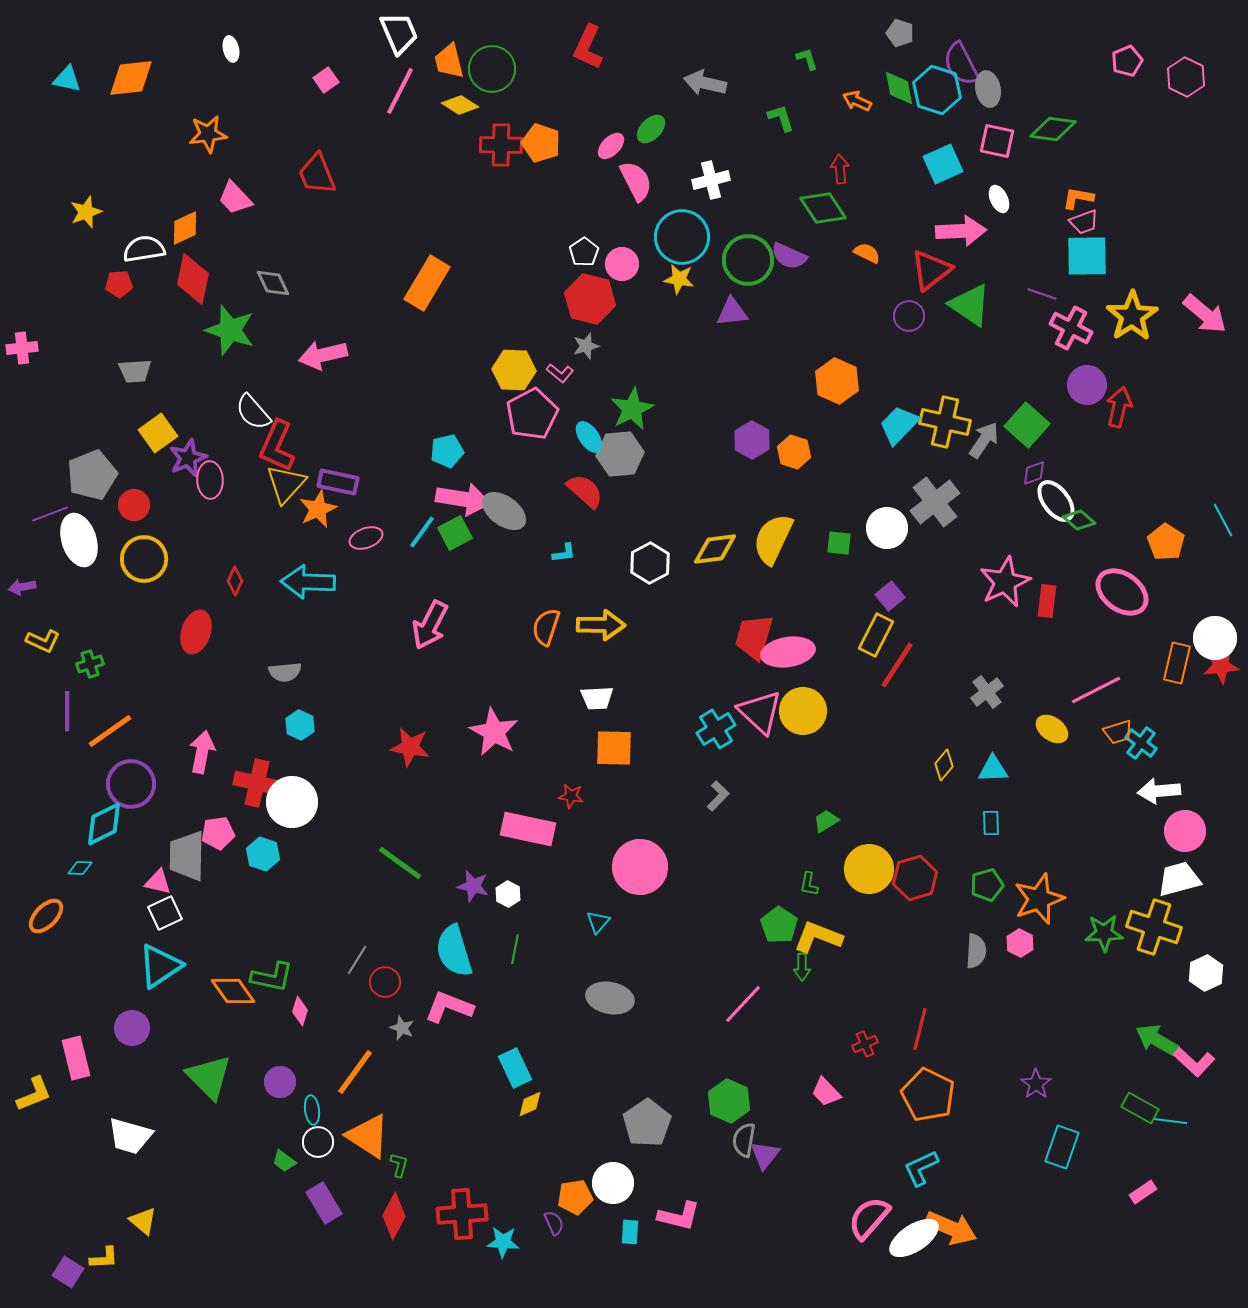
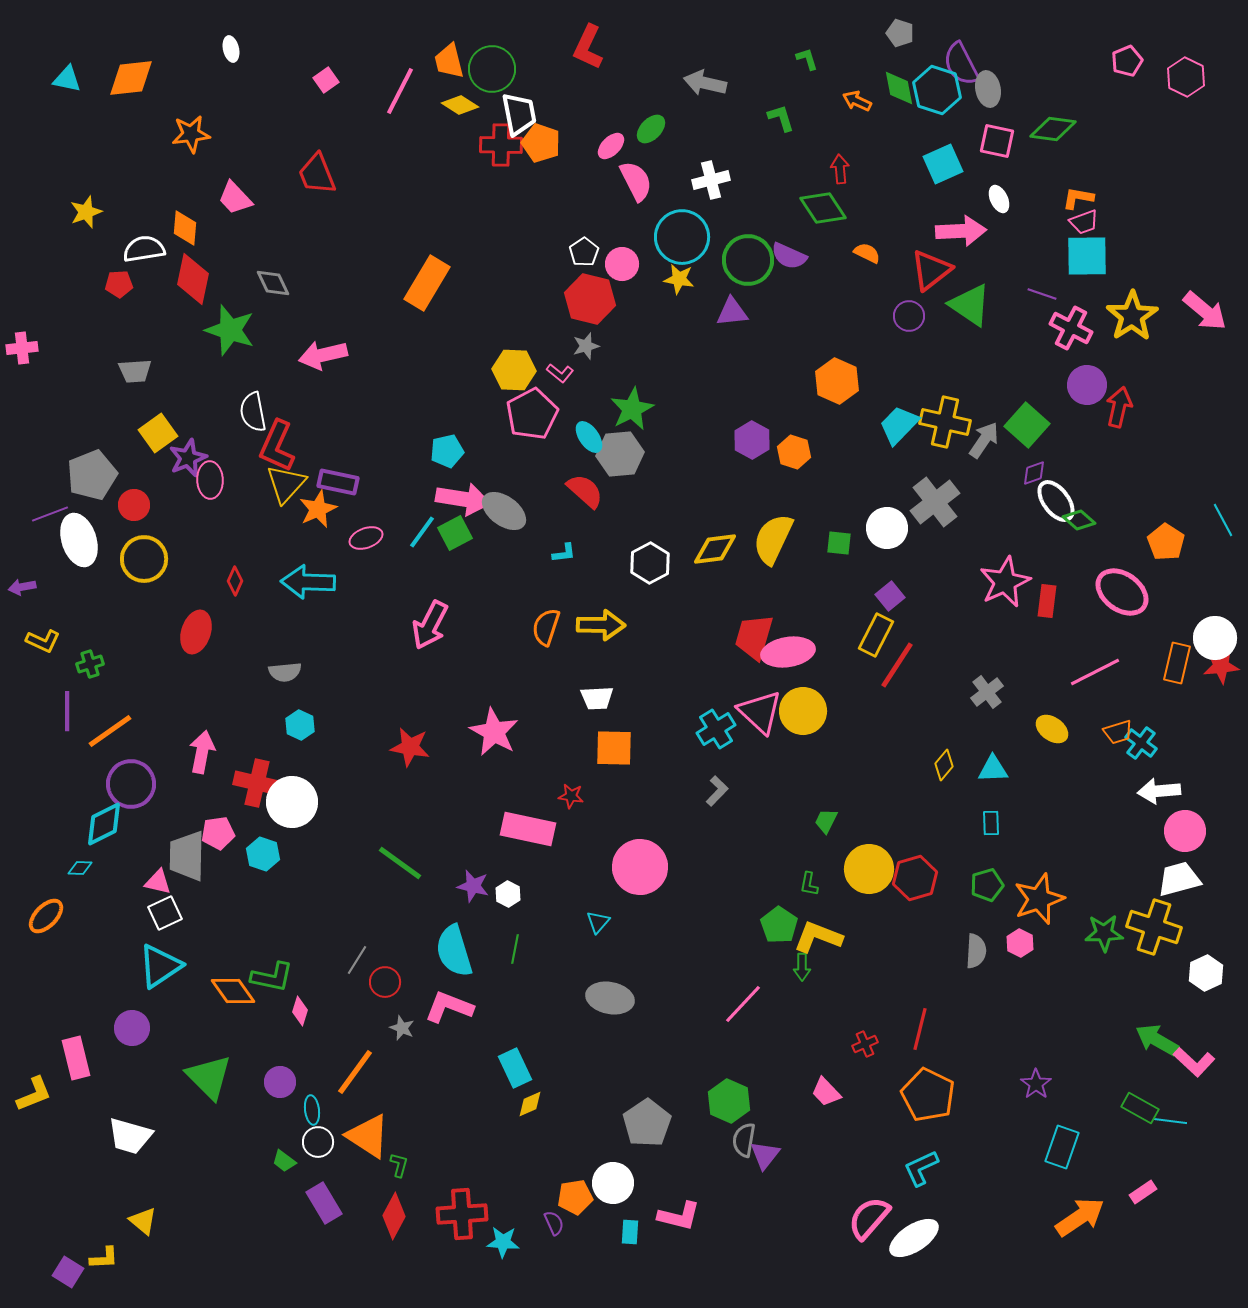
white trapezoid at (399, 33): moved 120 px right, 81 px down; rotated 12 degrees clockwise
orange star at (208, 134): moved 17 px left
orange diamond at (185, 228): rotated 60 degrees counterclockwise
pink arrow at (1205, 314): moved 3 px up
white semicircle at (253, 412): rotated 30 degrees clockwise
pink line at (1096, 690): moved 1 px left, 18 px up
gray L-shape at (718, 796): moved 1 px left, 5 px up
green trapezoid at (826, 821): rotated 32 degrees counterclockwise
orange arrow at (951, 1228): moved 129 px right, 11 px up; rotated 57 degrees counterclockwise
